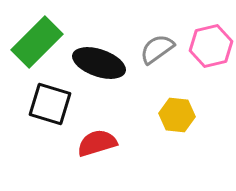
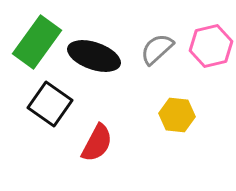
green rectangle: rotated 9 degrees counterclockwise
gray semicircle: rotated 6 degrees counterclockwise
black ellipse: moved 5 px left, 7 px up
black square: rotated 18 degrees clockwise
red semicircle: rotated 135 degrees clockwise
